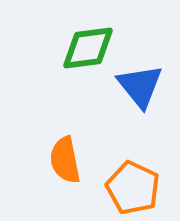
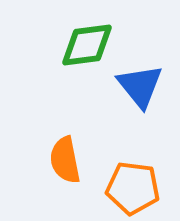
green diamond: moved 1 px left, 3 px up
orange pentagon: rotated 18 degrees counterclockwise
